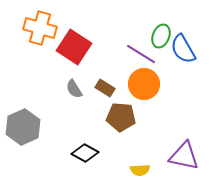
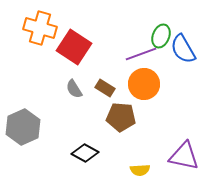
purple line: rotated 52 degrees counterclockwise
